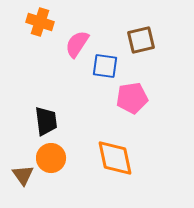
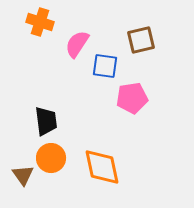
orange diamond: moved 13 px left, 9 px down
